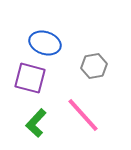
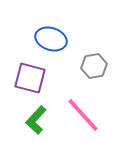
blue ellipse: moved 6 px right, 4 px up
green L-shape: moved 3 px up
